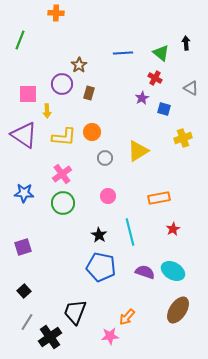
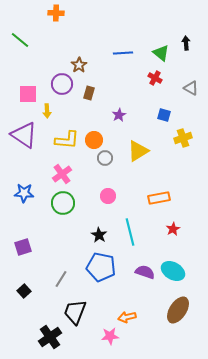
green line: rotated 72 degrees counterclockwise
purple star: moved 23 px left, 17 px down
blue square: moved 6 px down
orange circle: moved 2 px right, 8 px down
yellow L-shape: moved 3 px right, 3 px down
orange arrow: rotated 36 degrees clockwise
gray line: moved 34 px right, 43 px up
